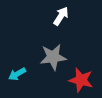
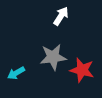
cyan arrow: moved 1 px left, 1 px up
red star: moved 1 px right, 10 px up
